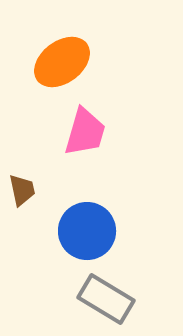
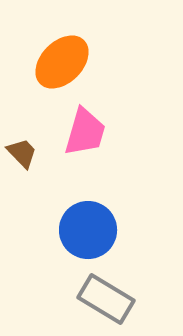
orange ellipse: rotated 8 degrees counterclockwise
brown trapezoid: moved 37 px up; rotated 32 degrees counterclockwise
blue circle: moved 1 px right, 1 px up
